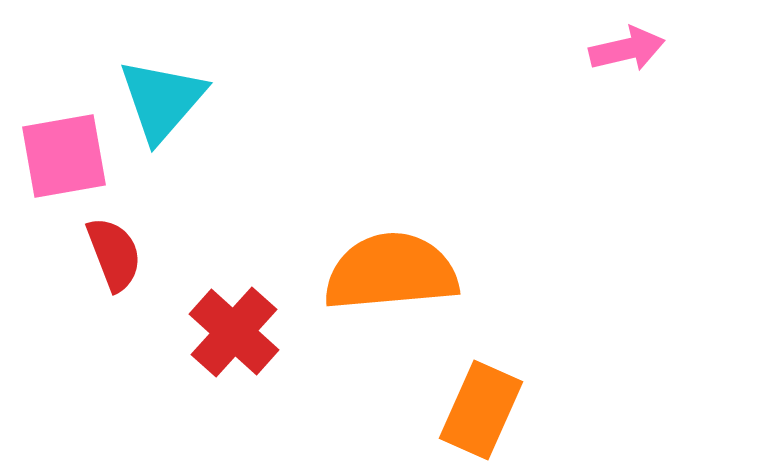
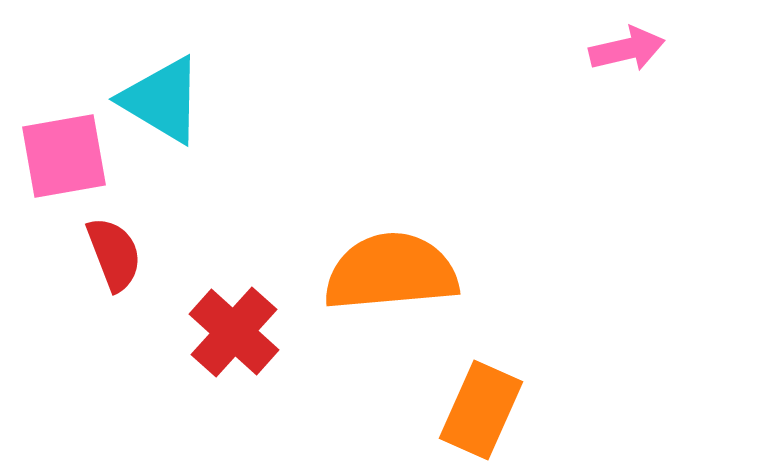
cyan triangle: rotated 40 degrees counterclockwise
